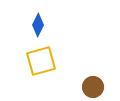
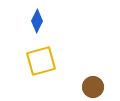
blue diamond: moved 1 px left, 4 px up
